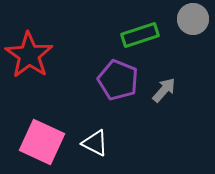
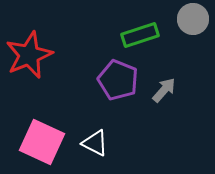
red star: rotated 15 degrees clockwise
